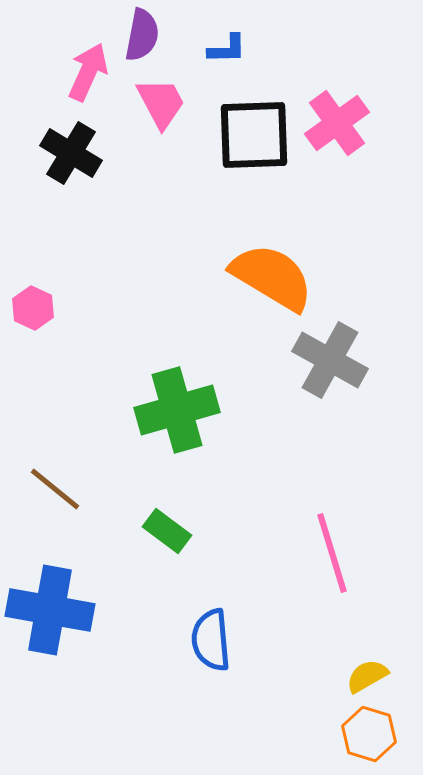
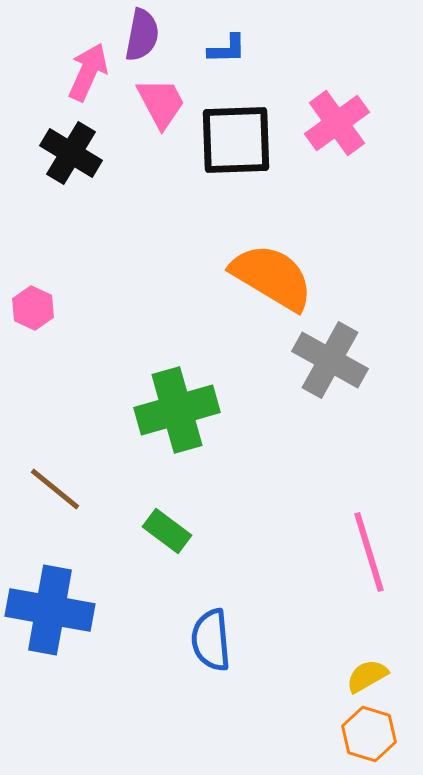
black square: moved 18 px left, 5 px down
pink line: moved 37 px right, 1 px up
